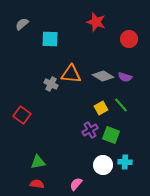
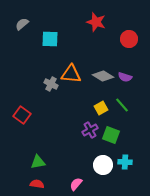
green line: moved 1 px right
